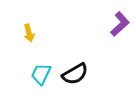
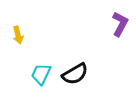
purple L-shape: rotated 20 degrees counterclockwise
yellow arrow: moved 11 px left, 2 px down
